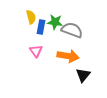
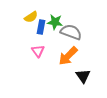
yellow semicircle: rotated 72 degrees clockwise
gray semicircle: moved 1 px left, 2 px down
pink triangle: moved 2 px right
orange arrow: rotated 125 degrees clockwise
black triangle: moved 1 px down; rotated 14 degrees counterclockwise
